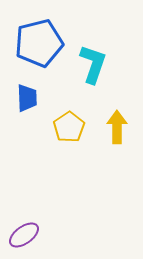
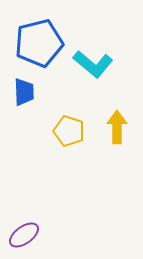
cyan L-shape: rotated 111 degrees clockwise
blue trapezoid: moved 3 px left, 6 px up
yellow pentagon: moved 4 px down; rotated 20 degrees counterclockwise
